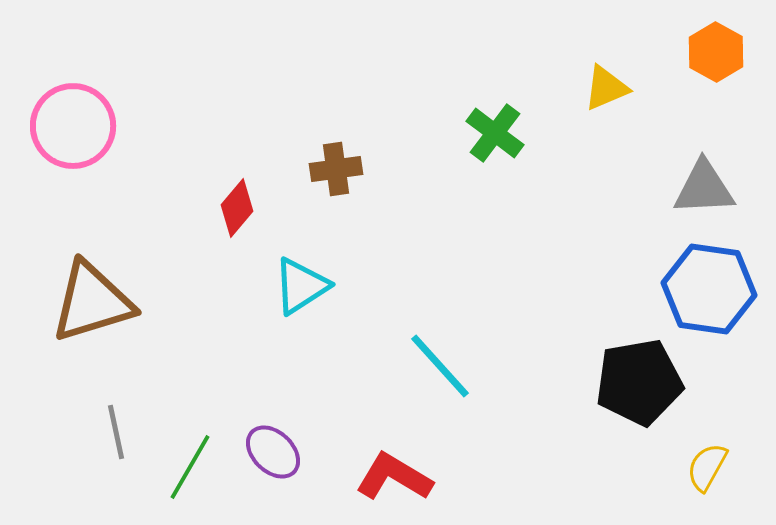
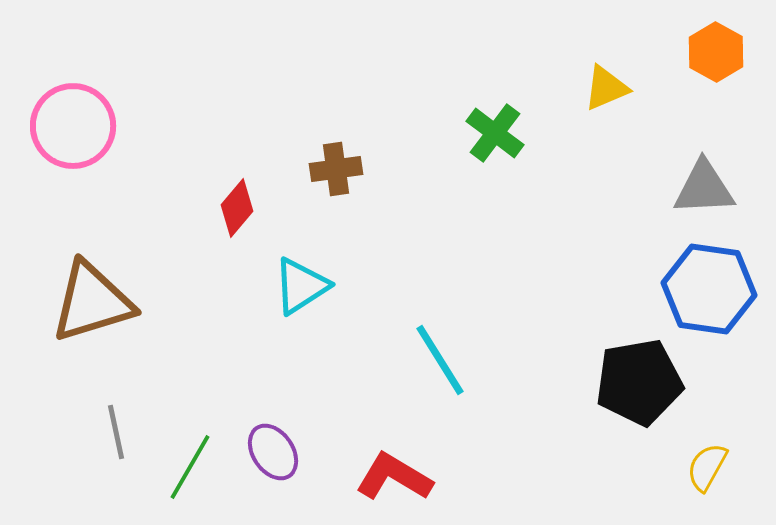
cyan line: moved 6 px up; rotated 10 degrees clockwise
purple ellipse: rotated 12 degrees clockwise
